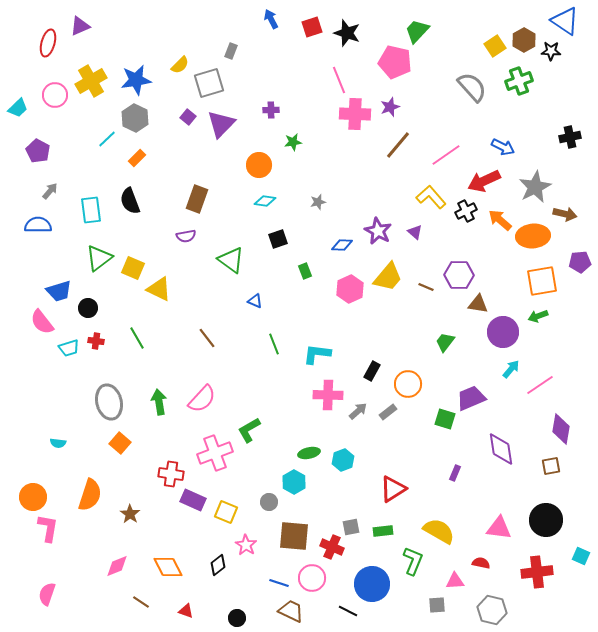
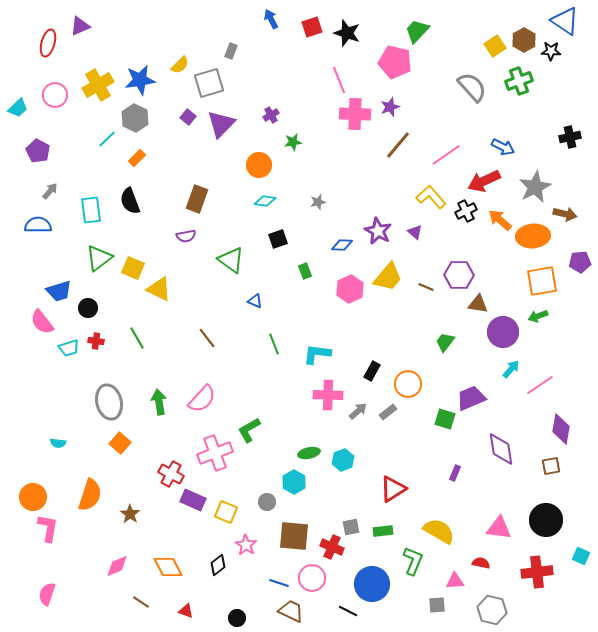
blue star at (136, 80): moved 4 px right
yellow cross at (91, 81): moved 7 px right, 4 px down
purple cross at (271, 110): moved 5 px down; rotated 28 degrees counterclockwise
red cross at (171, 474): rotated 20 degrees clockwise
gray circle at (269, 502): moved 2 px left
